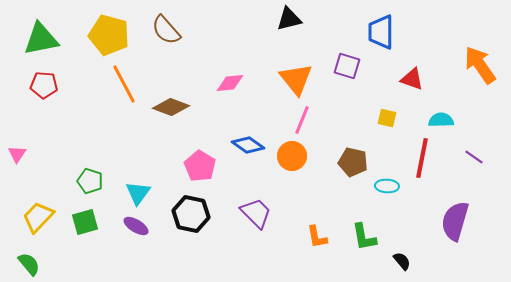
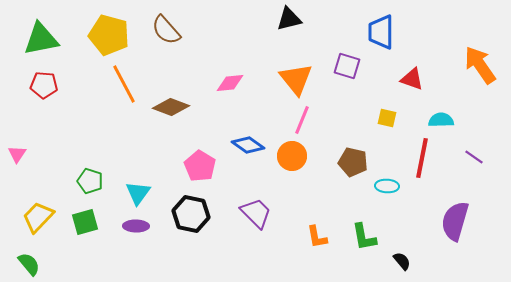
purple ellipse: rotated 30 degrees counterclockwise
